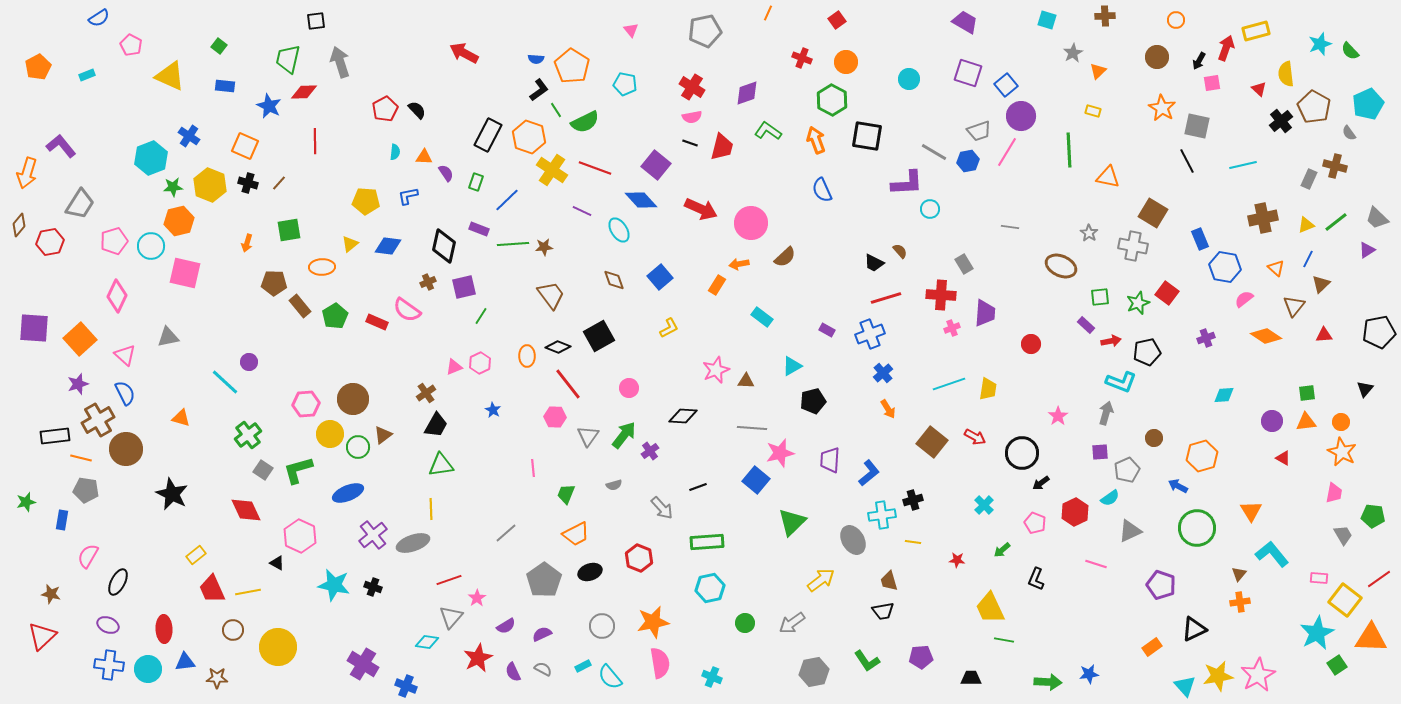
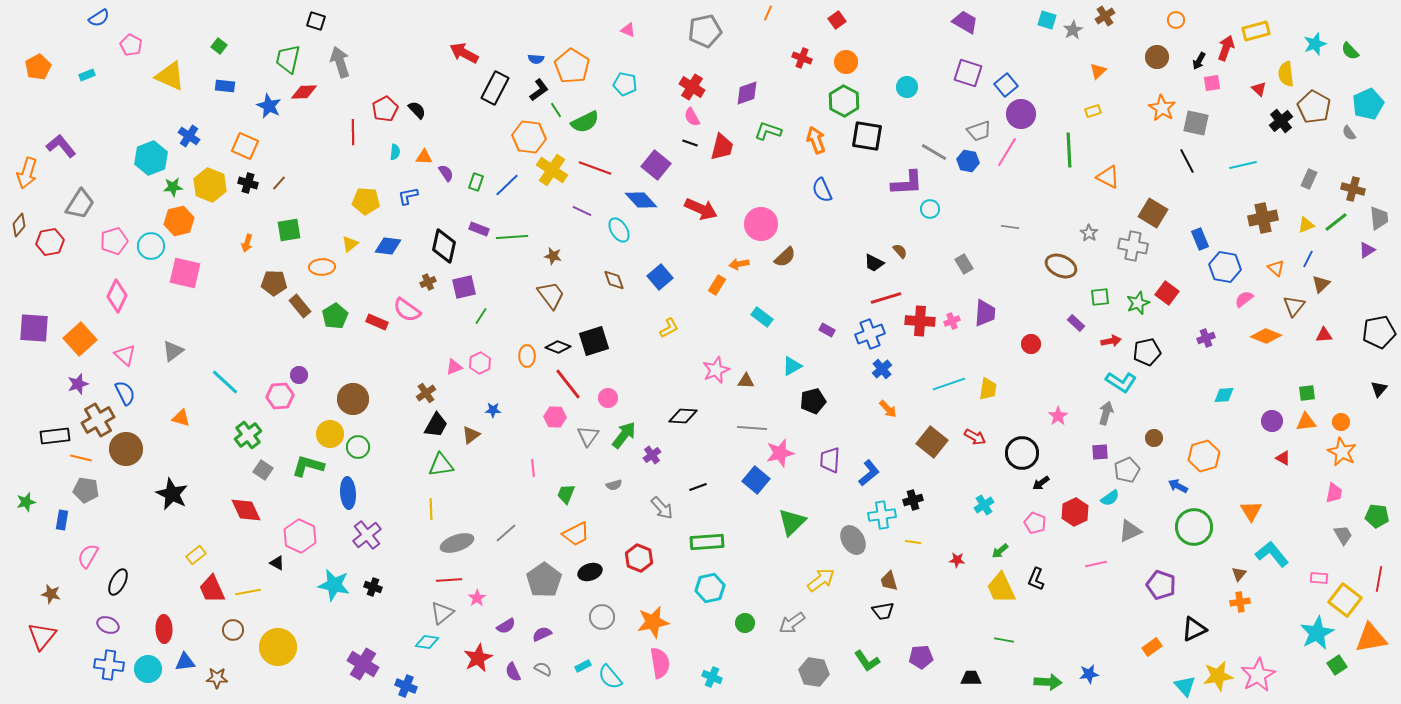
brown cross at (1105, 16): rotated 30 degrees counterclockwise
black square at (316, 21): rotated 24 degrees clockwise
pink triangle at (631, 30): moved 3 px left; rotated 28 degrees counterclockwise
cyan star at (1320, 44): moved 5 px left
gray star at (1073, 53): moved 23 px up
cyan circle at (909, 79): moved 2 px left, 8 px down
green hexagon at (832, 100): moved 12 px right, 1 px down
yellow rectangle at (1093, 111): rotated 35 degrees counterclockwise
purple circle at (1021, 116): moved 2 px up
pink semicircle at (692, 117): rotated 72 degrees clockwise
gray square at (1197, 126): moved 1 px left, 3 px up
green L-shape at (768, 131): rotated 16 degrees counterclockwise
black rectangle at (488, 135): moved 7 px right, 47 px up
orange hexagon at (529, 137): rotated 12 degrees counterclockwise
red line at (315, 141): moved 38 px right, 9 px up
blue hexagon at (968, 161): rotated 20 degrees clockwise
brown cross at (1335, 166): moved 18 px right, 23 px down
orange triangle at (1108, 177): rotated 15 degrees clockwise
blue line at (507, 200): moved 15 px up
gray trapezoid at (1377, 218): moved 2 px right; rotated 140 degrees counterclockwise
pink circle at (751, 223): moved 10 px right, 1 px down
green line at (513, 244): moved 1 px left, 7 px up
brown star at (544, 247): moved 9 px right, 9 px down; rotated 18 degrees clockwise
red cross at (941, 295): moved 21 px left, 26 px down
purple rectangle at (1086, 325): moved 10 px left, 2 px up
pink cross at (952, 328): moved 7 px up
black square at (599, 336): moved 5 px left, 5 px down; rotated 12 degrees clockwise
orange diamond at (1266, 336): rotated 12 degrees counterclockwise
gray triangle at (168, 337): moved 5 px right, 14 px down; rotated 25 degrees counterclockwise
purple circle at (249, 362): moved 50 px right, 13 px down
blue cross at (883, 373): moved 1 px left, 4 px up
cyan L-shape at (1121, 382): rotated 12 degrees clockwise
pink circle at (629, 388): moved 21 px left, 10 px down
black triangle at (1365, 389): moved 14 px right
pink hexagon at (306, 404): moved 26 px left, 8 px up
orange arrow at (888, 409): rotated 12 degrees counterclockwise
blue star at (493, 410): rotated 28 degrees counterclockwise
brown triangle at (383, 435): moved 88 px right
purple cross at (650, 451): moved 2 px right, 4 px down
orange hexagon at (1202, 456): moved 2 px right
green L-shape at (298, 470): moved 10 px right, 4 px up; rotated 32 degrees clockwise
blue ellipse at (348, 493): rotated 72 degrees counterclockwise
cyan cross at (984, 505): rotated 12 degrees clockwise
green pentagon at (1373, 516): moved 4 px right
green circle at (1197, 528): moved 3 px left, 1 px up
purple cross at (373, 535): moved 6 px left
gray ellipse at (413, 543): moved 44 px right
green arrow at (1002, 550): moved 2 px left, 1 px down
pink line at (1096, 564): rotated 30 degrees counterclockwise
red line at (1379, 579): rotated 45 degrees counterclockwise
red line at (449, 580): rotated 15 degrees clockwise
yellow trapezoid at (990, 608): moved 11 px right, 20 px up
gray triangle at (451, 617): moved 9 px left, 4 px up; rotated 10 degrees clockwise
gray circle at (602, 626): moved 9 px up
red triangle at (42, 636): rotated 8 degrees counterclockwise
orange triangle at (1371, 638): rotated 12 degrees counterclockwise
gray hexagon at (814, 672): rotated 20 degrees clockwise
